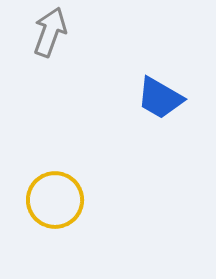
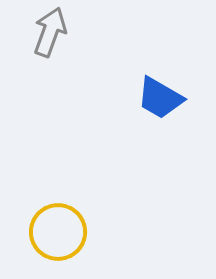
yellow circle: moved 3 px right, 32 px down
